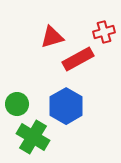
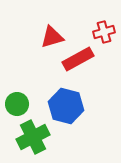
blue hexagon: rotated 16 degrees counterclockwise
green cross: rotated 32 degrees clockwise
